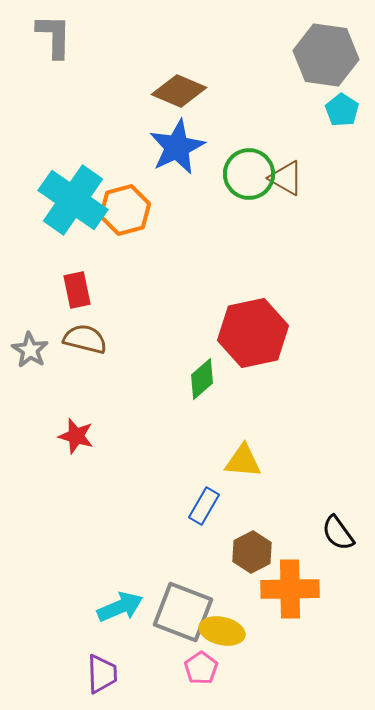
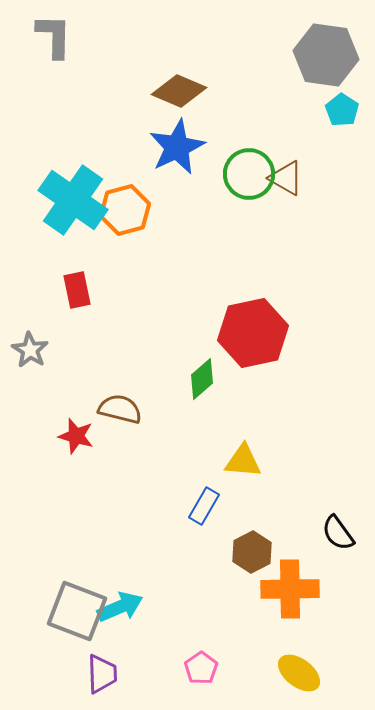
brown semicircle: moved 35 px right, 70 px down
gray square: moved 106 px left, 1 px up
yellow ellipse: moved 77 px right, 42 px down; rotated 24 degrees clockwise
